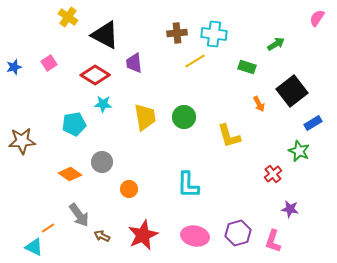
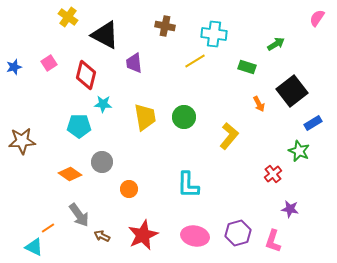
brown cross: moved 12 px left, 7 px up; rotated 18 degrees clockwise
red diamond: moved 9 px left; rotated 72 degrees clockwise
cyan pentagon: moved 5 px right, 2 px down; rotated 10 degrees clockwise
yellow L-shape: rotated 124 degrees counterclockwise
